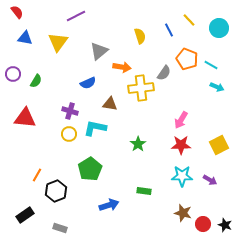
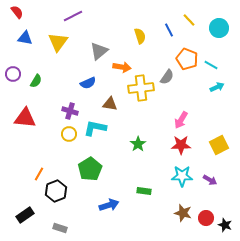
purple line: moved 3 px left
gray semicircle: moved 3 px right, 4 px down
cyan arrow: rotated 48 degrees counterclockwise
orange line: moved 2 px right, 1 px up
red circle: moved 3 px right, 6 px up
